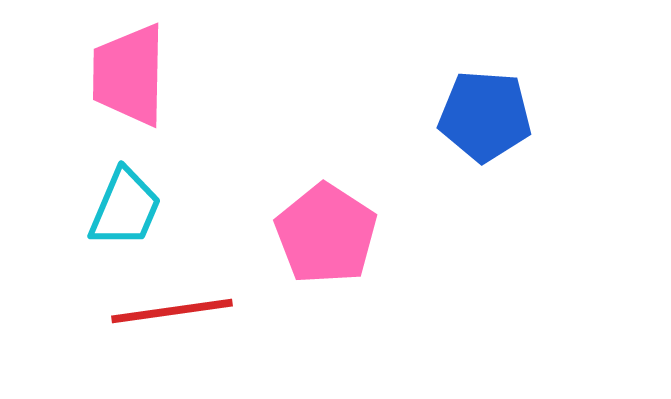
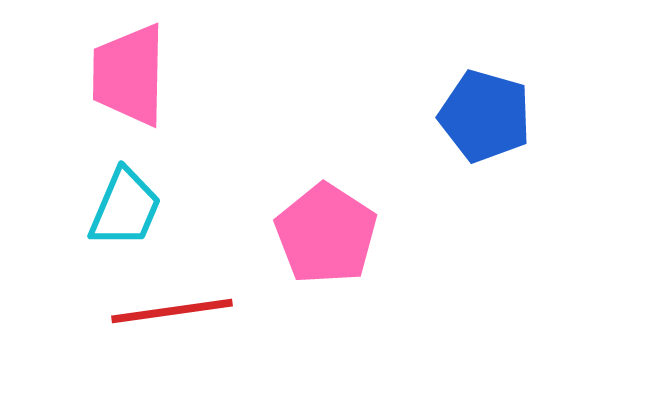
blue pentagon: rotated 12 degrees clockwise
